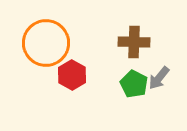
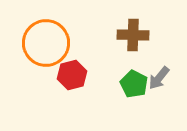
brown cross: moved 1 px left, 7 px up
red hexagon: rotated 16 degrees clockwise
